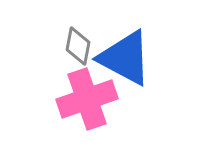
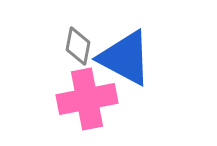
pink cross: rotated 8 degrees clockwise
